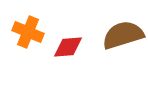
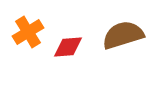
orange cross: rotated 36 degrees clockwise
